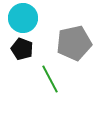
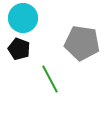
gray pentagon: moved 8 px right; rotated 20 degrees clockwise
black pentagon: moved 3 px left
